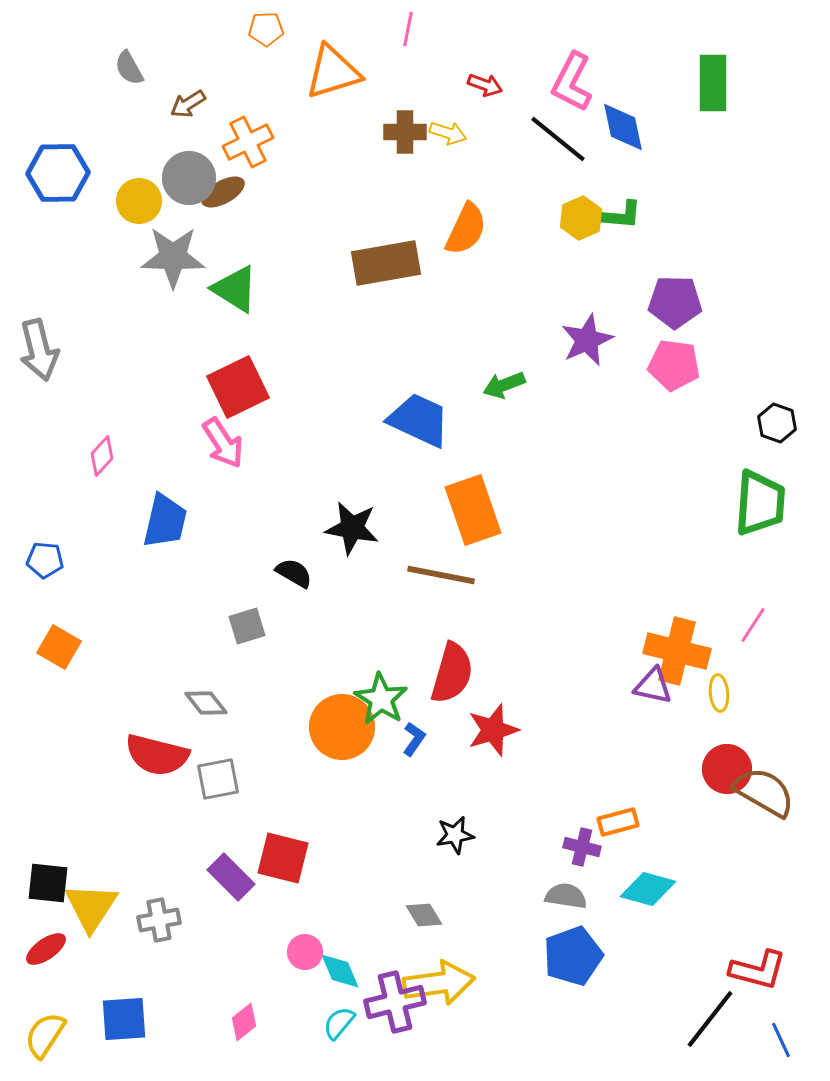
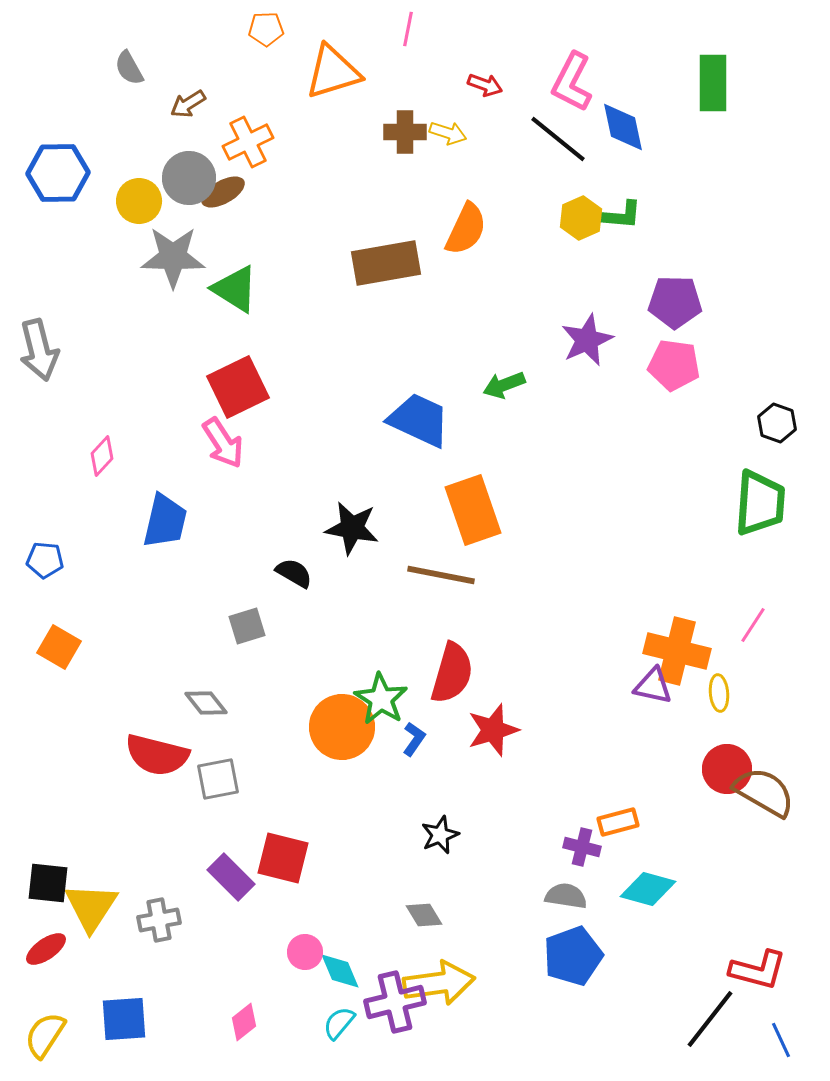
black star at (455, 835): moved 15 px left; rotated 12 degrees counterclockwise
